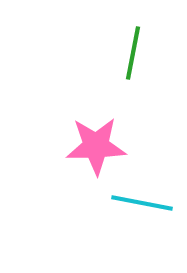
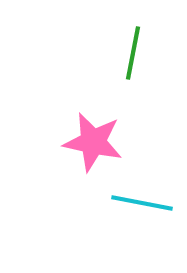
pink star: moved 3 px left, 4 px up; rotated 14 degrees clockwise
